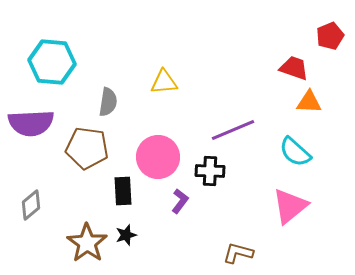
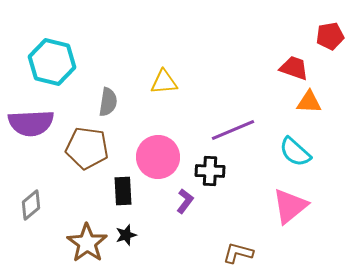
red pentagon: rotated 12 degrees clockwise
cyan hexagon: rotated 9 degrees clockwise
purple L-shape: moved 5 px right
